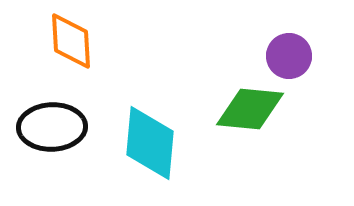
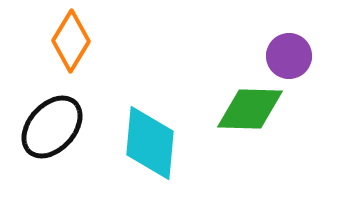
orange diamond: rotated 34 degrees clockwise
green diamond: rotated 4 degrees counterclockwise
black ellipse: rotated 46 degrees counterclockwise
